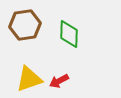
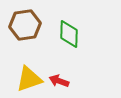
red arrow: rotated 48 degrees clockwise
